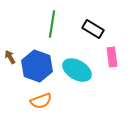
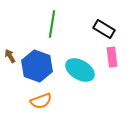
black rectangle: moved 11 px right
brown arrow: moved 1 px up
cyan ellipse: moved 3 px right
